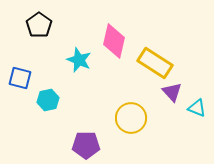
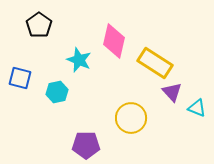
cyan hexagon: moved 9 px right, 8 px up
